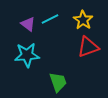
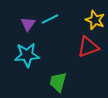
yellow star: moved 12 px right; rotated 12 degrees counterclockwise
purple triangle: rotated 28 degrees clockwise
green trapezoid: rotated 145 degrees counterclockwise
